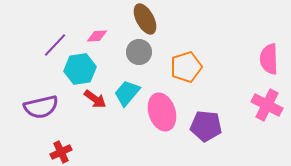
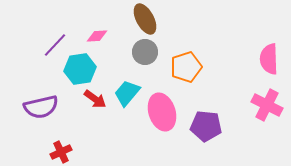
gray circle: moved 6 px right
